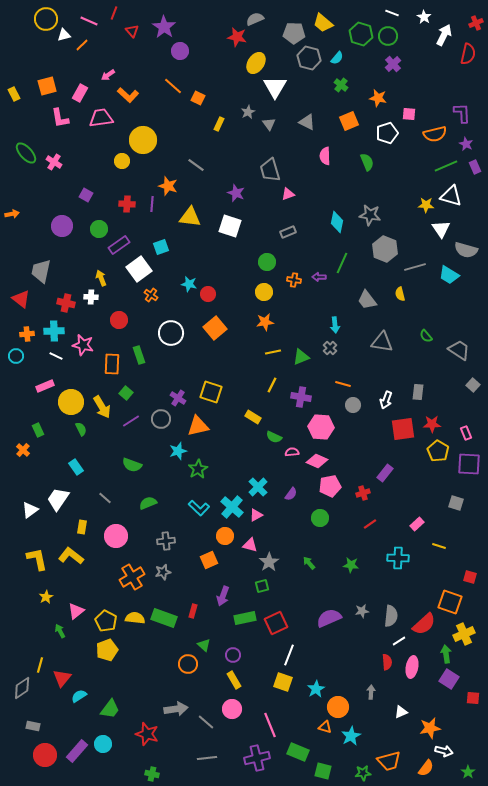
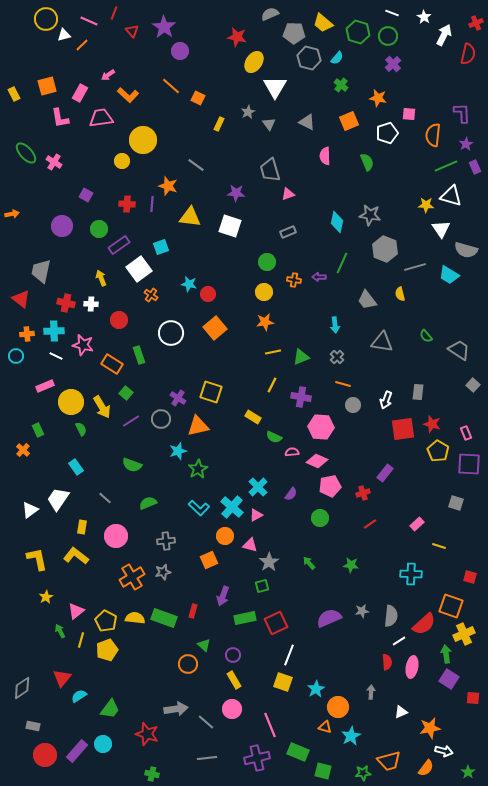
gray semicircle at (255, 19): moved 15 px right, 5 px up
green hexagon at (361, 34): moved 3 px left, 2 px up
yellow ellipse at (256, 63): moved 2 px left, 1 px up
orange line at (173, 86): moved 2 px left
orange semicircle at (435, 134): moved 2 px left, 1 px down; rotated 110 degrees clockwise
purple star at (466, 144): rotated 16 degrees clockwise
purple star at (236, 193): rotated 18 degrees counterclockwise
white cross at (91, 297): moved 7 px down
gray cross at (330, 348): moved 7 px right, 9 px down
orange rectangle at (112, 364): rotated 60 degrees counterclockwise
red star at (432, 424): rotated 18 degrees clockwise
yellow L-shape at (71, 556): moved 5 px right
cyan cross at (398, 558): moved 13 px right, 16 px down
orange square at (450, 602): moved 1 px right, 4 px down
yellow line at (40, 665): moved 41 px right, 25 px up
